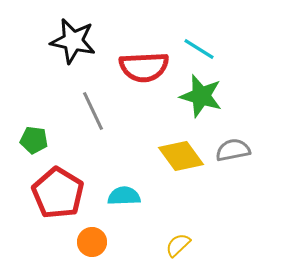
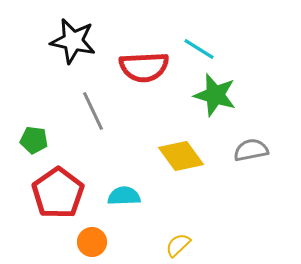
green star: moved 14 px right, 1 px up
gray semicircle: moved 18 px right
red pentagon: rotated 6 degrees clockwise
